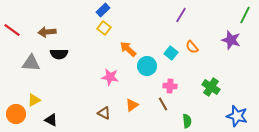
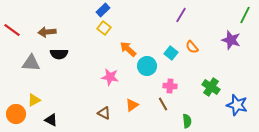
blue star: moved 11 px up
